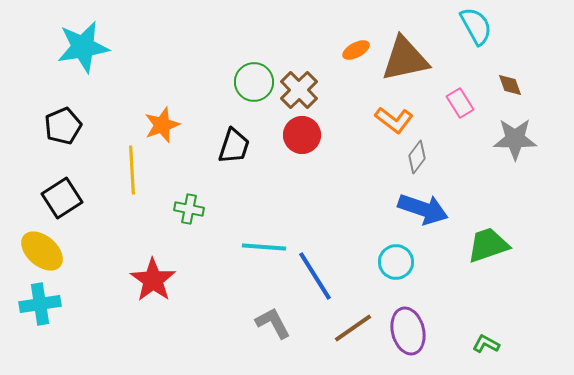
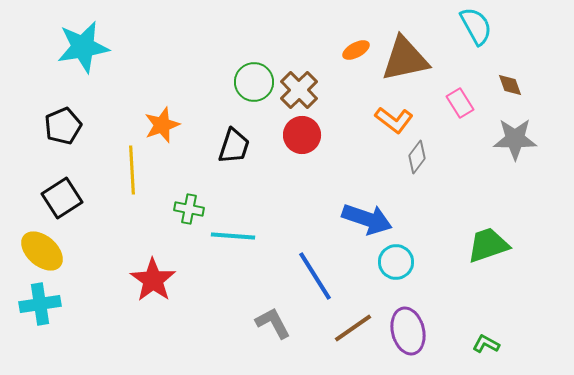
blue arrow: moved 56 px left, 10 px down
cyan line: moved 31 px left, 11 px up
